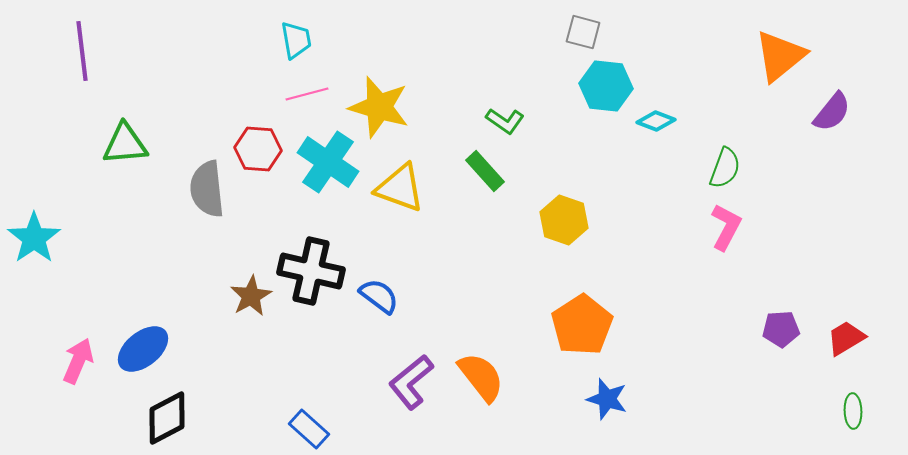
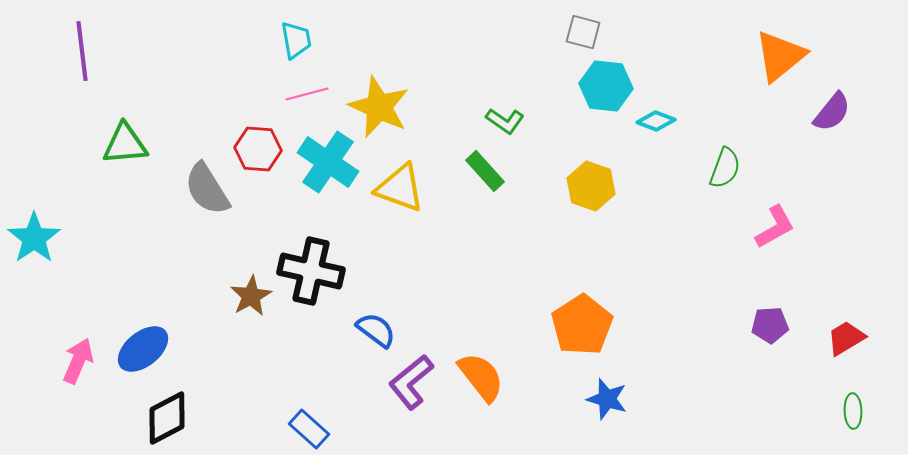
yellow star: rotated 8 degrees clockwise
gray semicircle: rotated 26 degrees counterclockwise
yellow hexagon: moved 27 px right, 34 px up
pink L-shape: moved 49 px right; rotated 33 degrees clockwise
blue semicircle: moved 3 px left, 34 px down
purple pentagon: moved 11 px left, 4 px up
